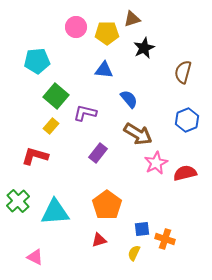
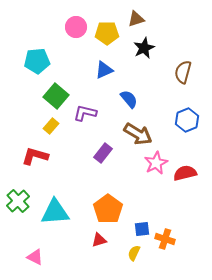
brown triangle: moved 4 px right
blue triangle: rotated 30 degrees counterclockwise
purple rectangle: moved 5 px right
orange pentagon: moved 1 px right, 4 px down
